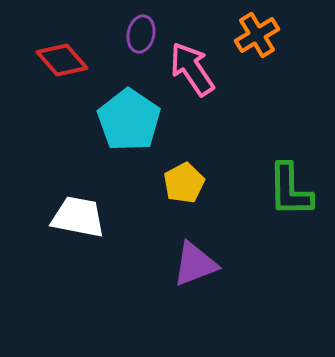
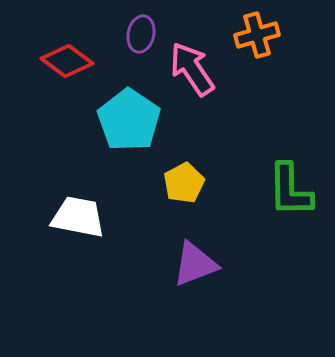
orange cross: rotated 15 degrees clockwise
red diamond: moved 5 px right, 1 px down; rotated 12 degrees counterclockwise
